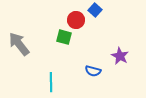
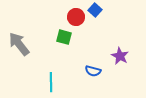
red circle: moved 3 px up
